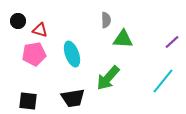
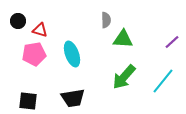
green arrow: moved 16 px right, 1 px up
